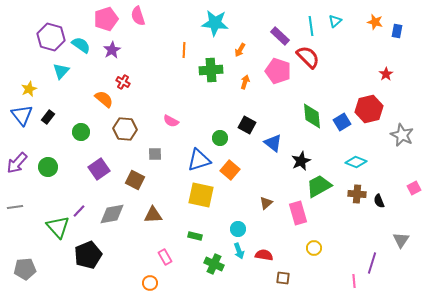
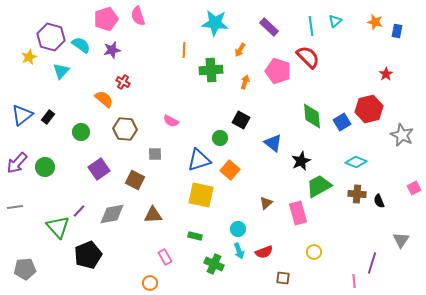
purple rectangle at (280, 36): moved 11 px left, 9 px up
purple star at (112, 50): rotated 18 degrees clockwise
yellow star at (29, 89): moved 32 px up
blue triangle at (22, 115): rotated 30 degrees clockwise
black square at (247, 125): moved 6 px left, 5 px up
green circle at (48, 167): moved 3 px left
yellow circle at (314, 248): moved 4 px down
red semicircle at (264, 255): moved 3 px up; rotated 150 degrees clockwise
